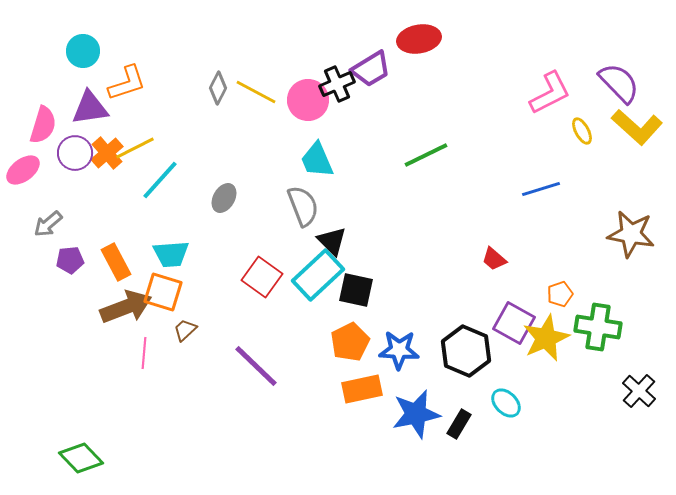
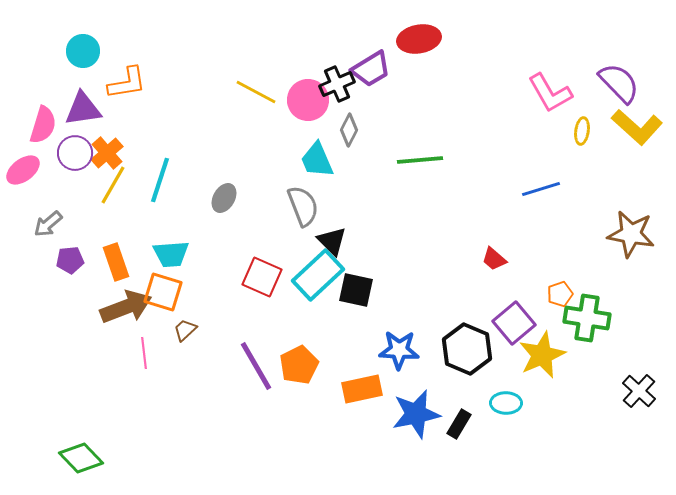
orange L-shape at (127, 83): rotated 9 degrees clockwise
gray diamond at (218, 88): moved 131 px right, 42 px down
pink L-shape at (550, 93): rotated 87 degrees clockwise
purple triangle at (90, 108): moved 7 px left, 1 px down
yellow ellipse at (582, 131): rotated 36 degrees clockwise
yellow line at (135, 148): moved 22 px left, 37 px down; rotated 33 degrees counterclockwise
green line at (426, 155): moved 6 px left, 5 px down; rotated 21 degrees clockwise
cyan line at (160, 180): rotated 24 degrees counterclockwise
orange rectangle at (116, 262): rotated 9 degrees clockwise
red square at (262, 277): rotated 12 degrees counterclockwise
purple square at (514, 323): rotated 21 degrees clockwise
green cross at (598, 327): moved 11 px left, 9 px up
yellow star at (546, 338): moved 4 px left, 17 px down
orange pentagon at (350, 342): moved 51 px left, 23 px down
black hexagon at (466, 351): moved 1 px right, 2 px up
pink line at (144, 353): rotated 12 degrees counterclockwise
purple line at (256, 366): rotated 16 degrees clockwise
cyan ellipse at (506, 403): rotated 44 degrees counterclockwise
